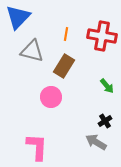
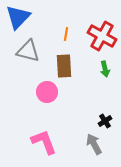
red cross: rotated 20 degrees clockwise
gray triangle: moved 4 px left
brown rectangle: rotated 35 degrees counterclockwise
green arrow: moved 2 px left, 17 px up; rotated 28 degrees clockwise
pink circle: moved 4 px left, 5 px up
gray arrow: moved 2 px left, 2 px down; rotated 30 degrees clockwise
pink L-shape: moved 7 px right, 5 px up; rotated 24 degrees counterclockwise
